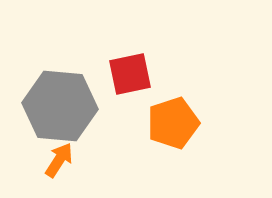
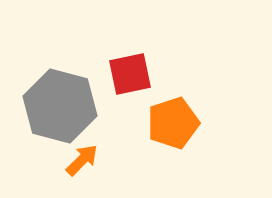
gray hexagon: rotated 10 degrees clockwise
orange arrow: moved 23 px right; rotated 12 degrees clockwise
